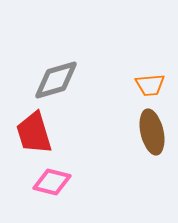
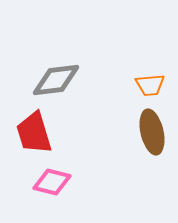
gray diamond: rotated 9 degrees clockwise
